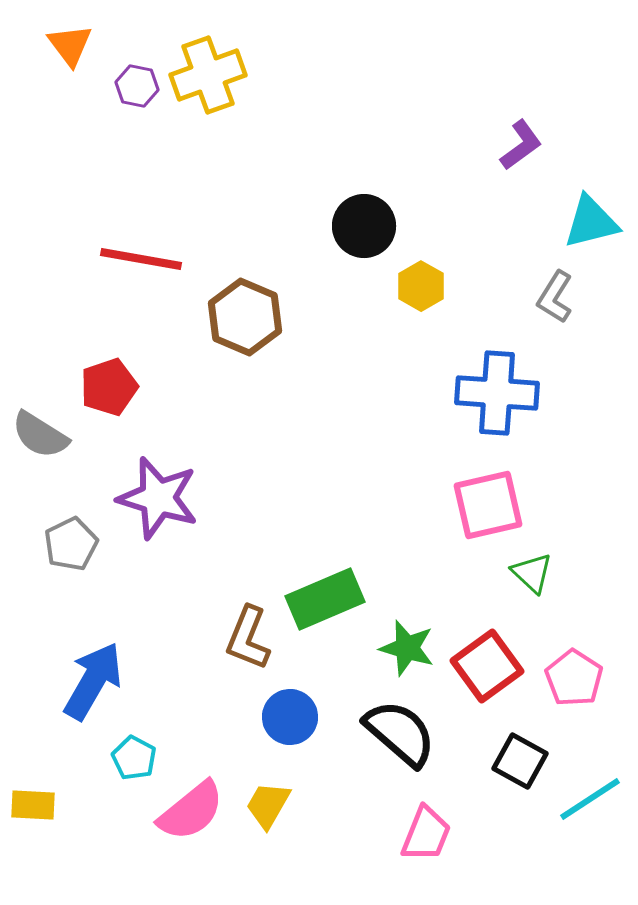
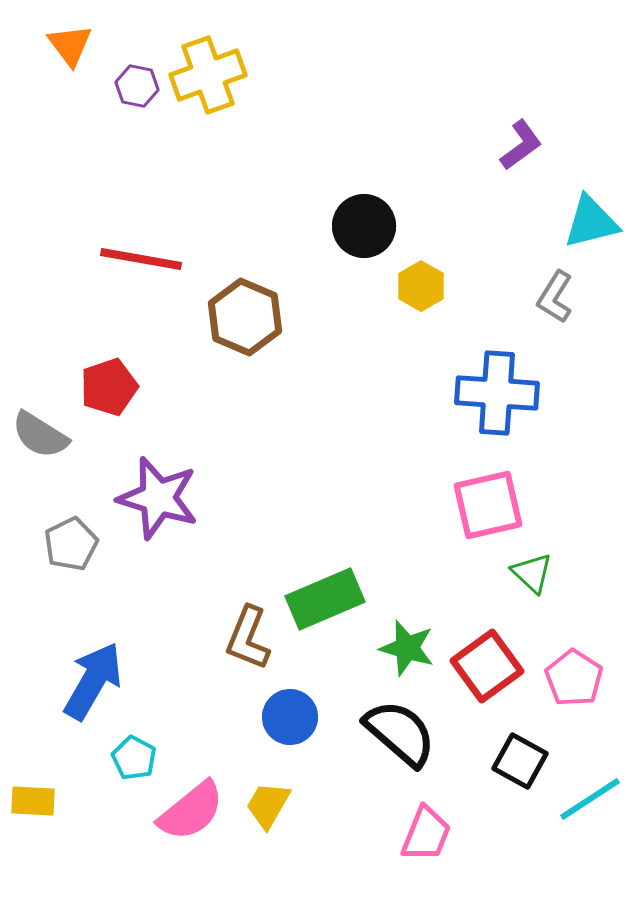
yellow rectangle: moved 4 px up
